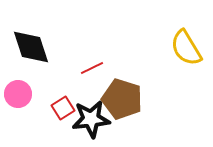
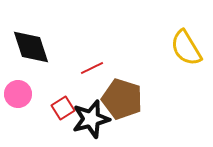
black star: rotated 9 degrees counterclockwise
